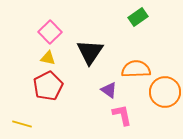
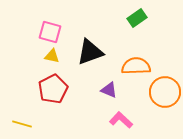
green rectangle: moved 1 px left, 1 px down
pink square: rotated 30 degrees counterclockwise
black triangle: rotated 36 degrees clockwise
yellow triangle: moved 4 px right, 2 px up
orange semicircle: moved 3 px up
red pentagon: moved 5 px right, 3 px down
purple triangle: rotated 12 degrees counterclockwise
pink L-shape: moved 1 px left, 5 px down; rotated 35 degrees counterclockwise
